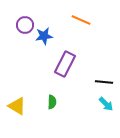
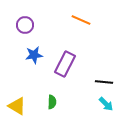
blue star: moved 10 px left, 19 px down
